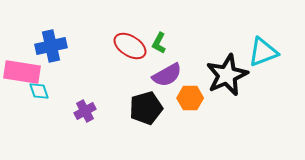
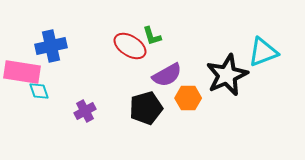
green L-shape: moved 7 px left, 7 px up; rotated 45 degrees counterclockwise
orange hexagon: moved 2 px left
